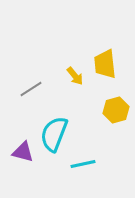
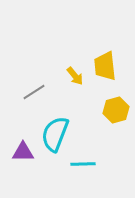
yellow trapezoid: moved 2 px down
gray line: moved 3 px right, 3 px down
cyan semicircle: moved 1 px right
purple triangle: rotated 15 degrees counterclockwise
cyan line: rotated 10 degrees clockwise
